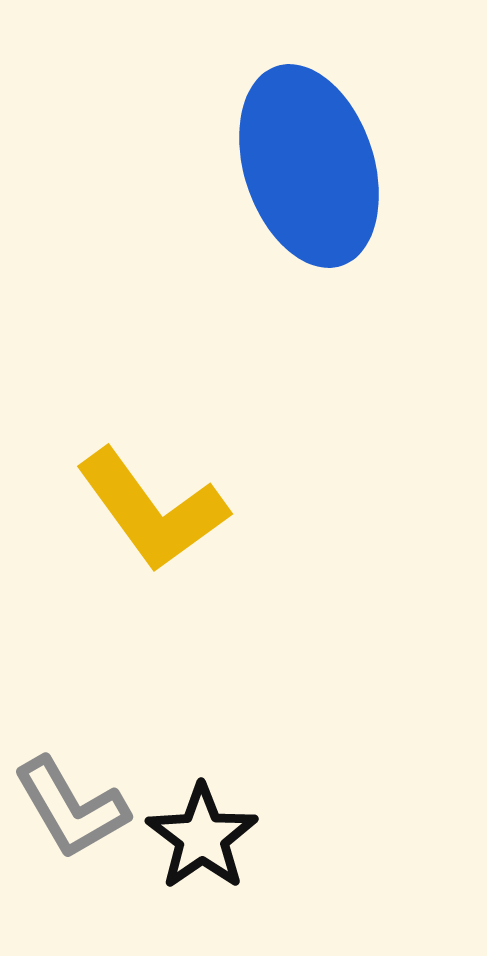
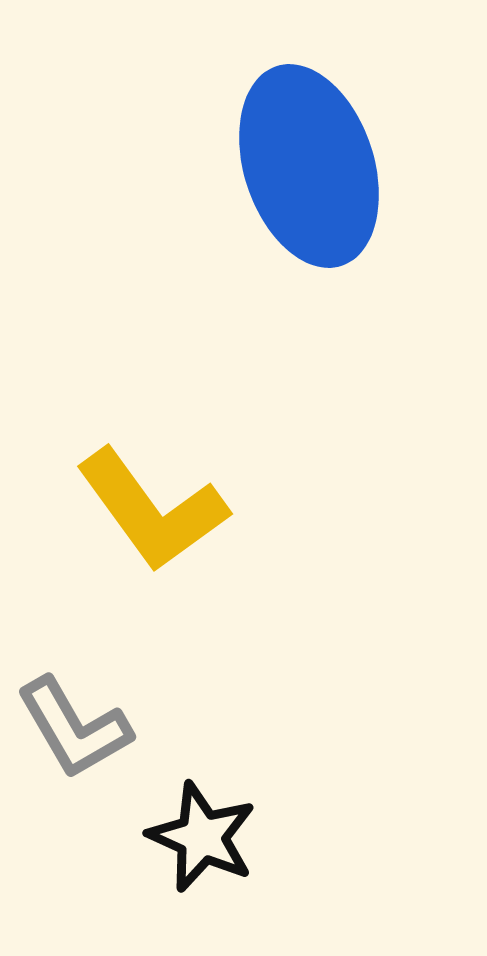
gray L-shape: moved 3 px right, 80 px up
black star: rotated 13 degrees counterclockwise
